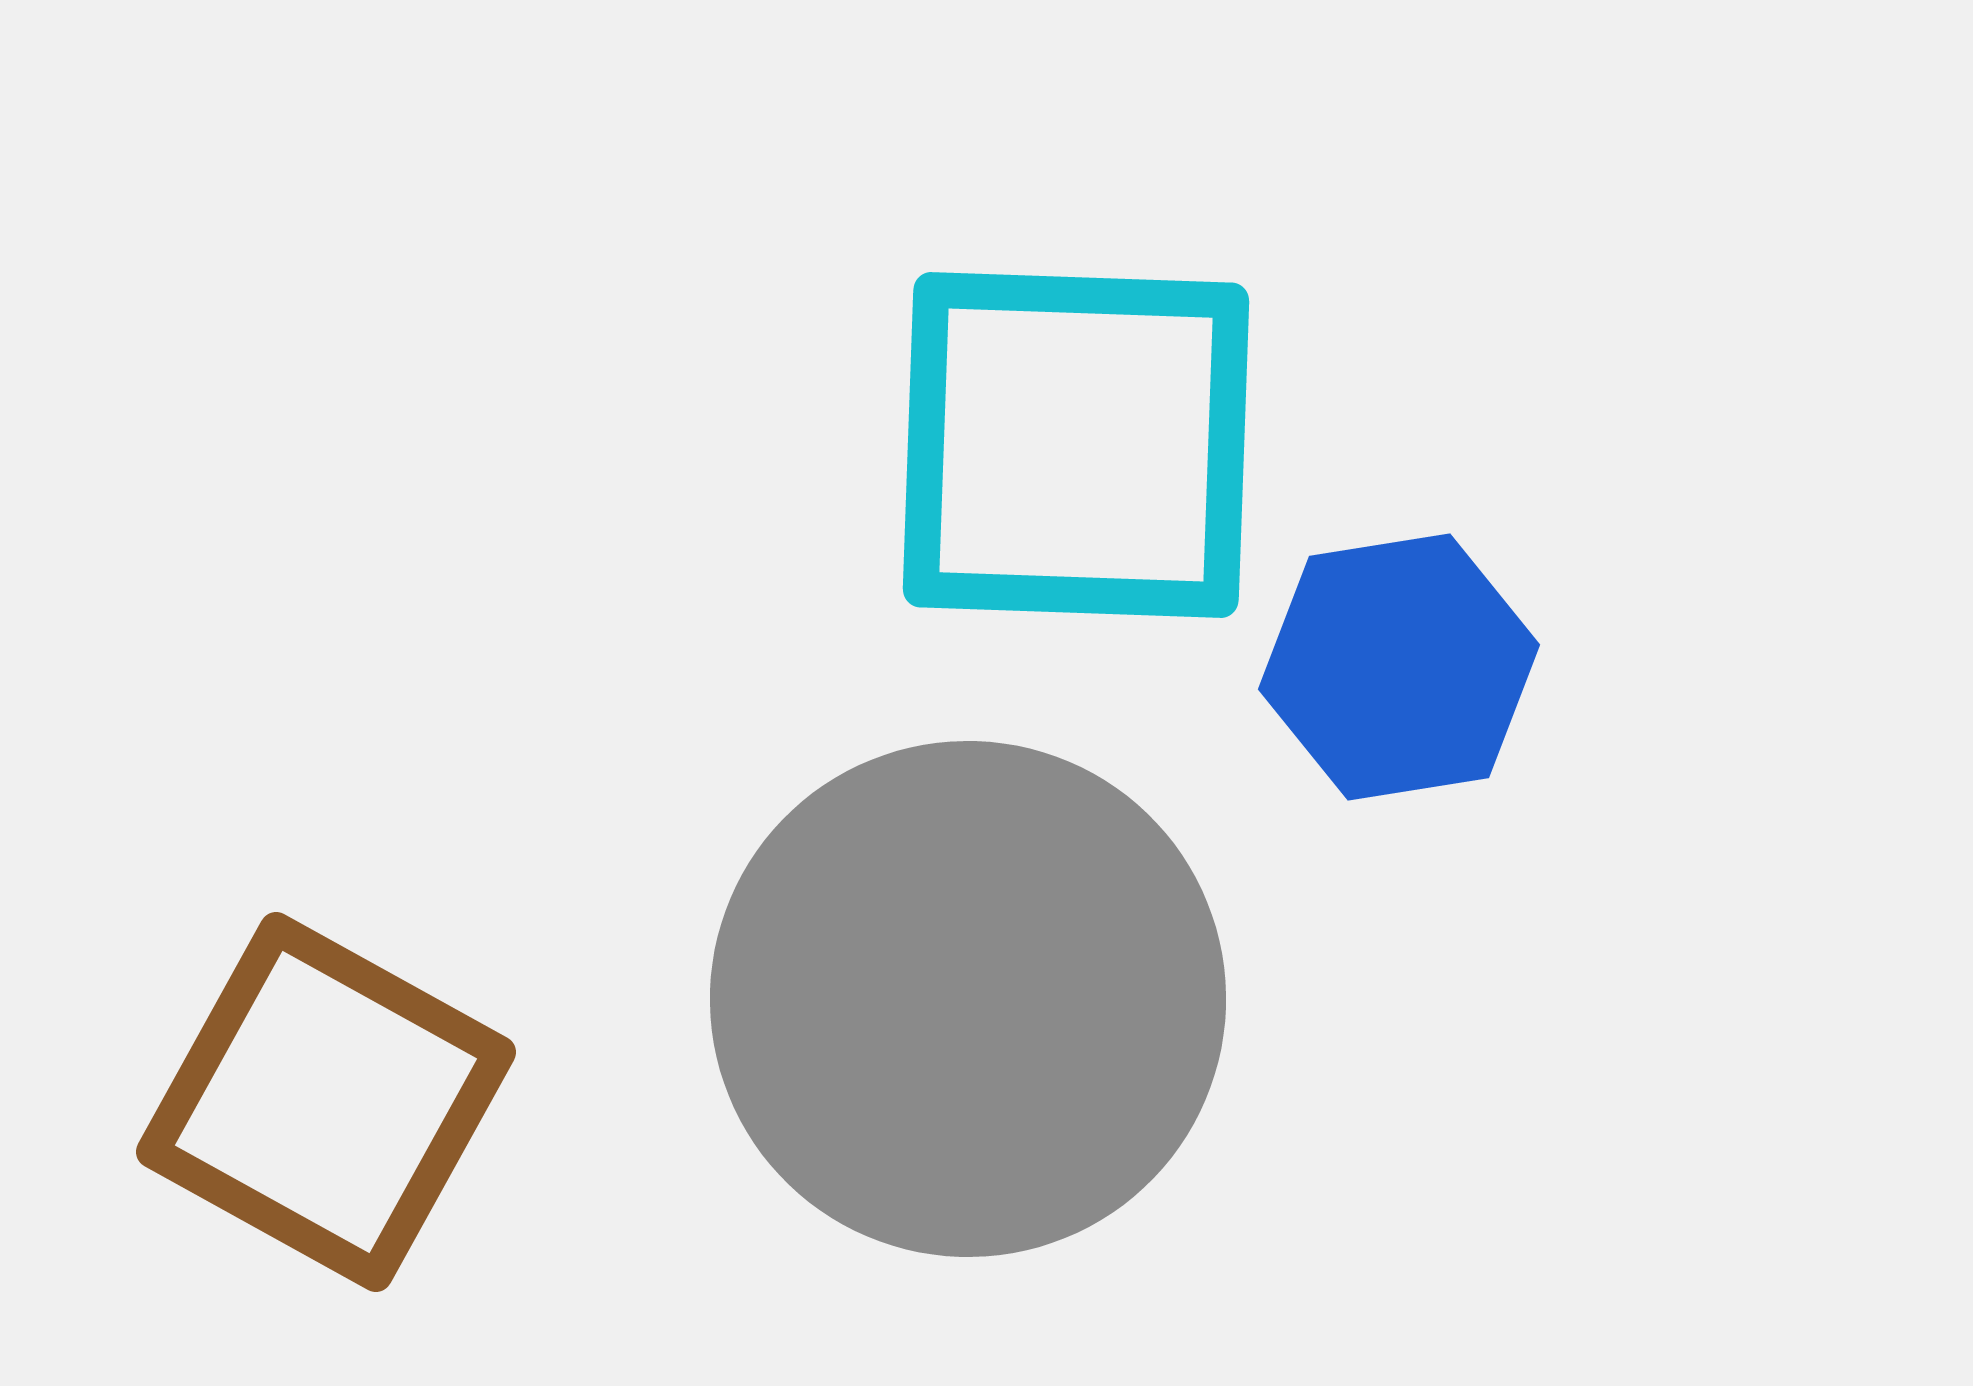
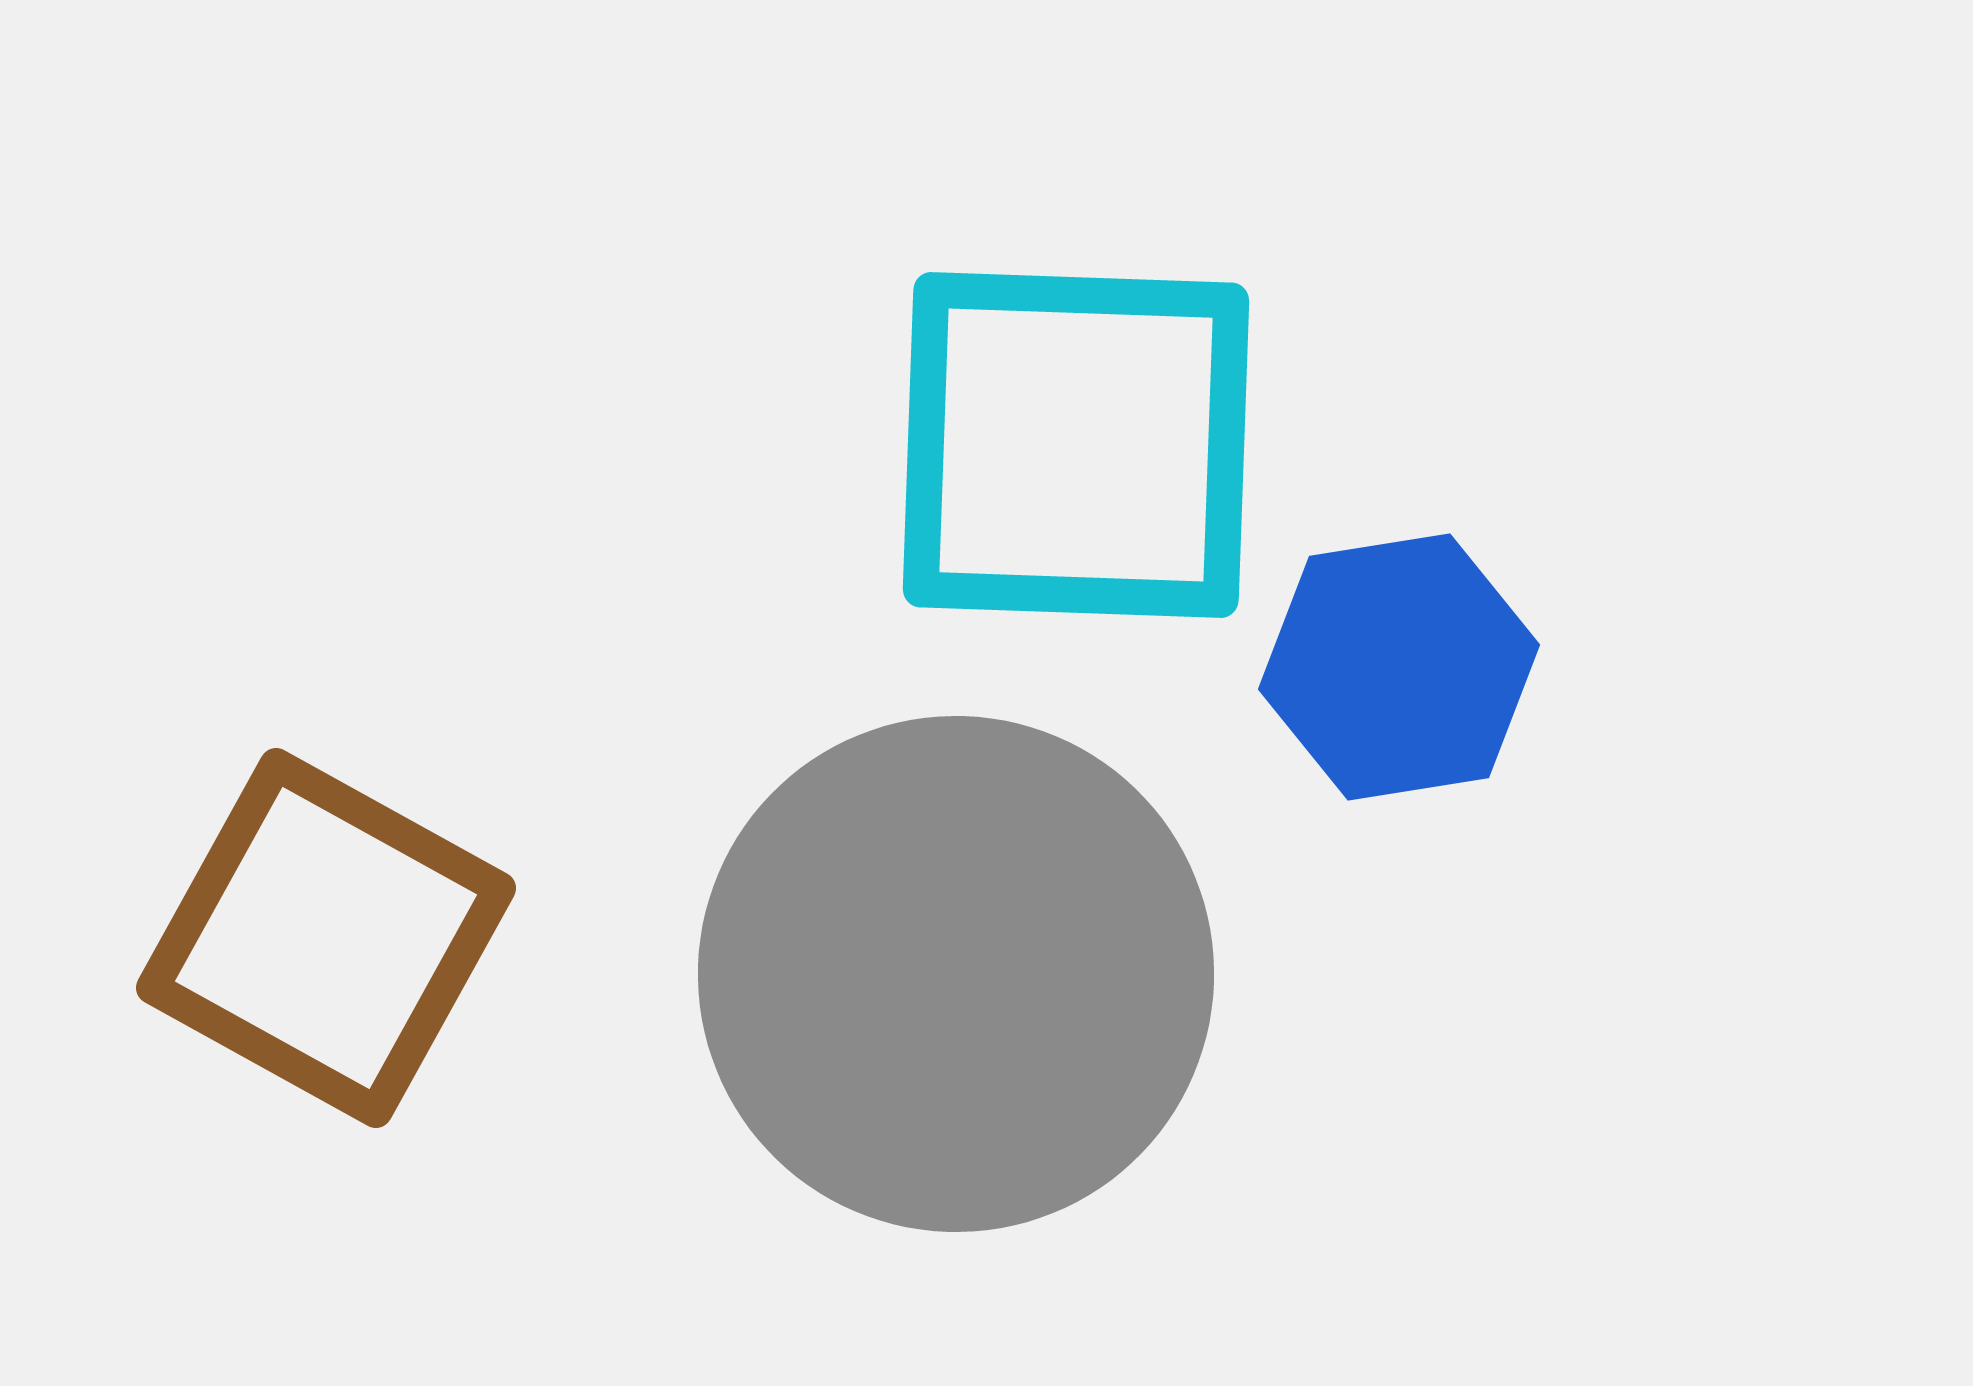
gray circle: moved 12 px left, 25 px up
brown square: moved 164 px up
